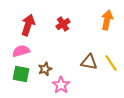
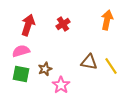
yellow line: moved 3 px down
